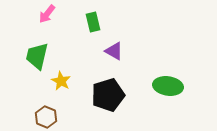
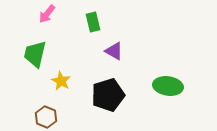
green trapezoid: moved 2 px left, 2 px up
